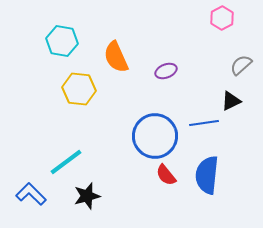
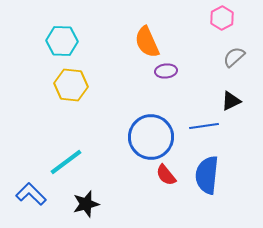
cyan hexagon: rotated 8 degrees counterclockwise
orange semicircle: moved 31 px right, 15 px up
gray semicircle: moved 7 px left, 8 px up
purple ellipse: rotated 15 degrees clockwise
yellow hexagon: moved 8 px left, 4 px up
blue line: moved 3 px down
blue circle: moved 4 px left, 1 px down
black star: moved 1 px left, 8 px down
